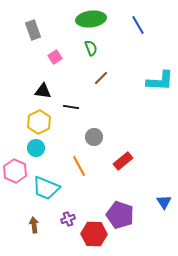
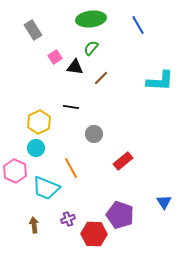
gray rectangle: rotated 12 degrees counterclockwise
green semicircle: rotated 119 degrees counterclockwise
black triangle: moved 32 px right, 24 px up
gray circle: moved 3 px up
orange line: moved 8 px left, 2 px down
